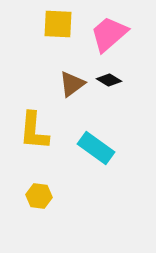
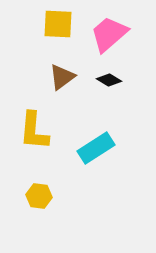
brown triangle: moved 10 px left, 7 px up
cyan rectangle: rotated 69 degrees counterclockwise
